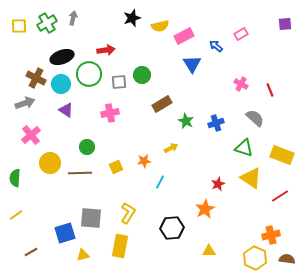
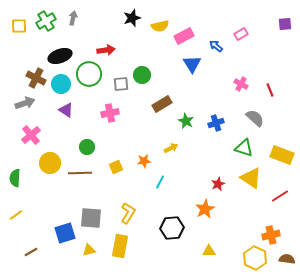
green cross at (47, 23): moved 1 px left, 2 px up
black ellipse at (62, 57): moved 2 px left, 1 px up
gray square at (119, 82): moved 2 px right, 2 px down
yellow triangle at (83, 255): moved 6 px right, 5 px up
